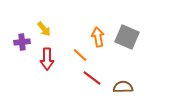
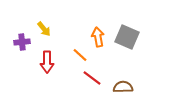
red arrow: moved 3 px down
